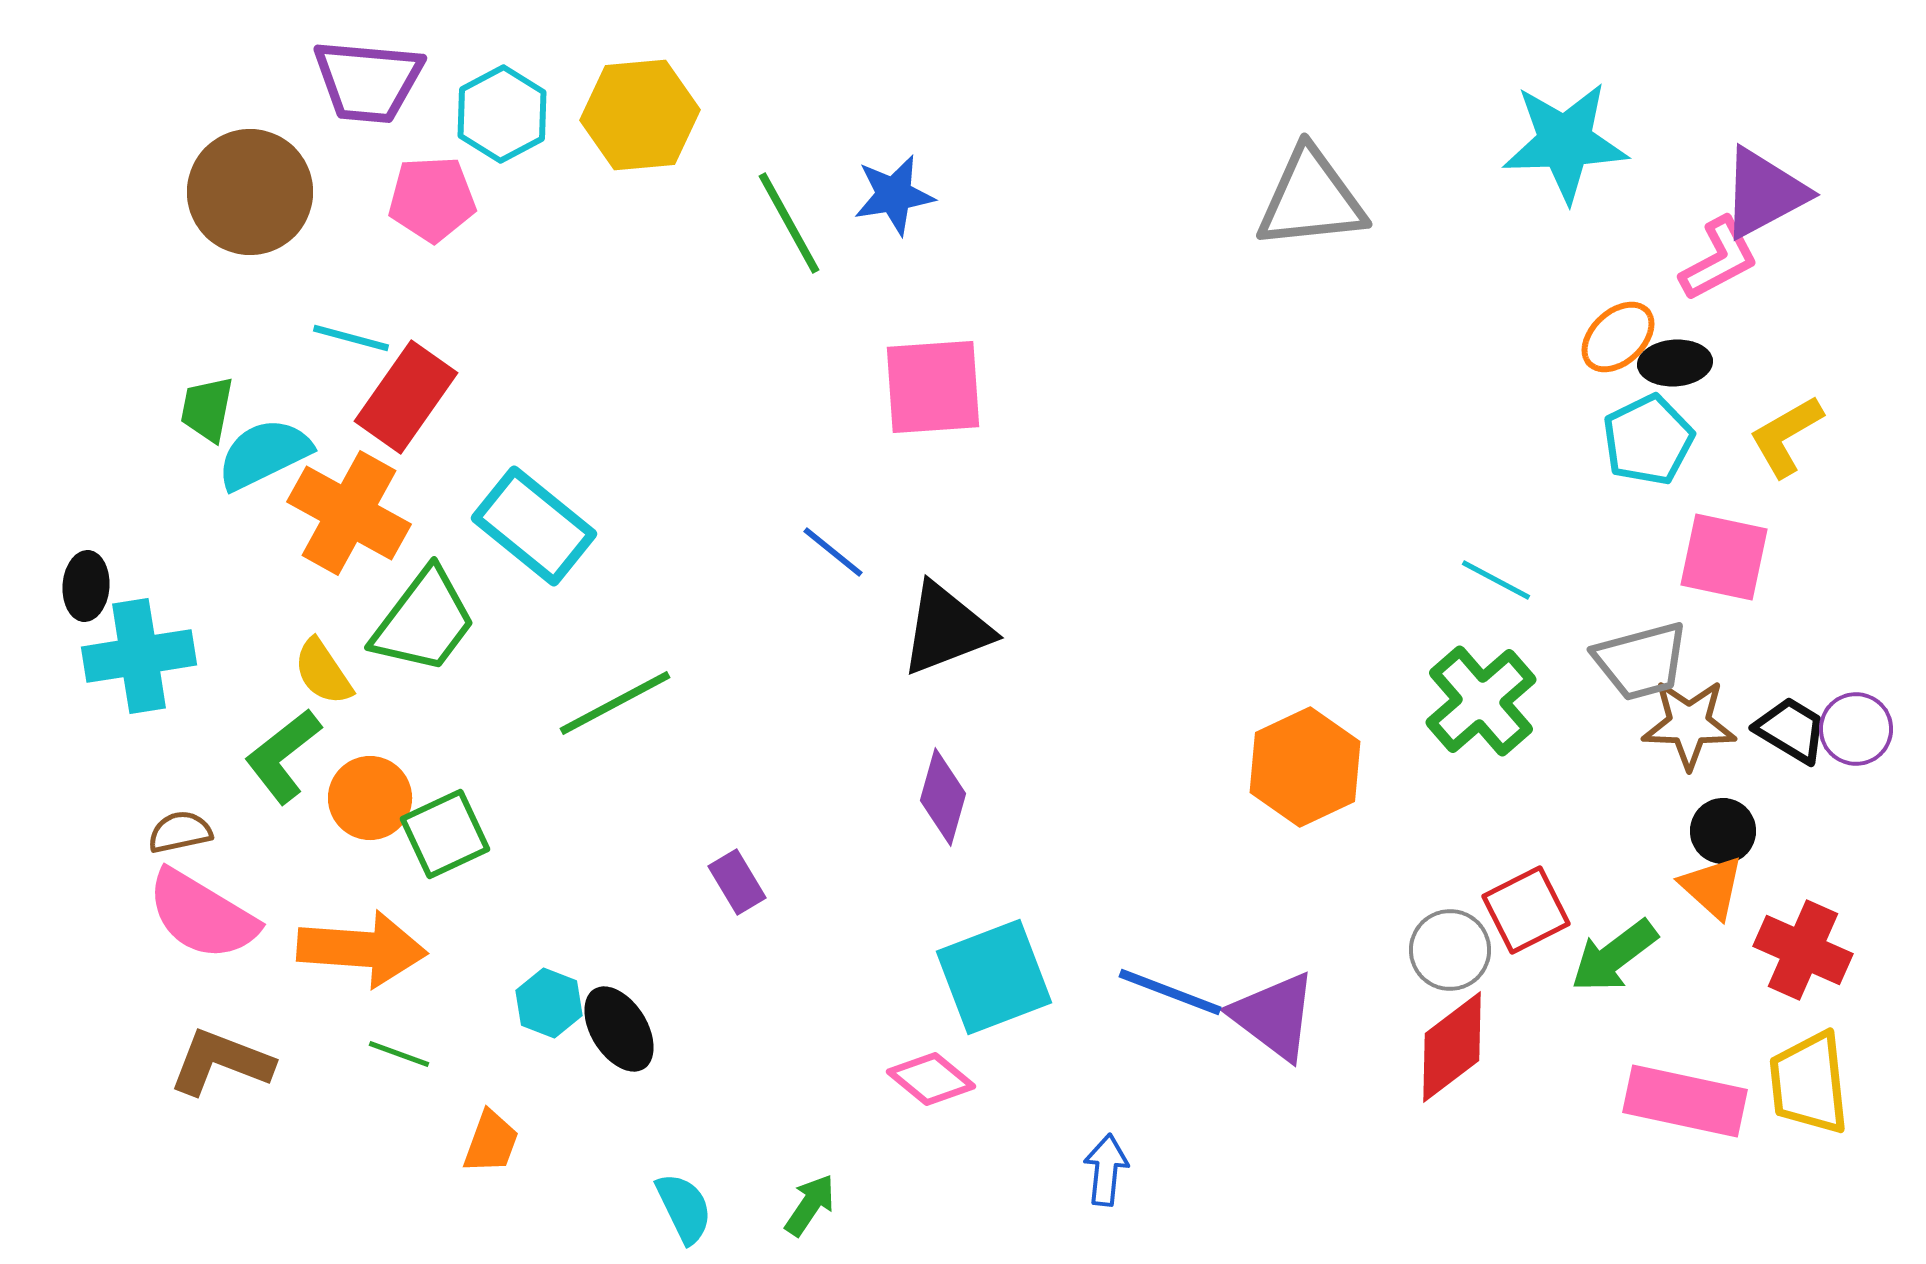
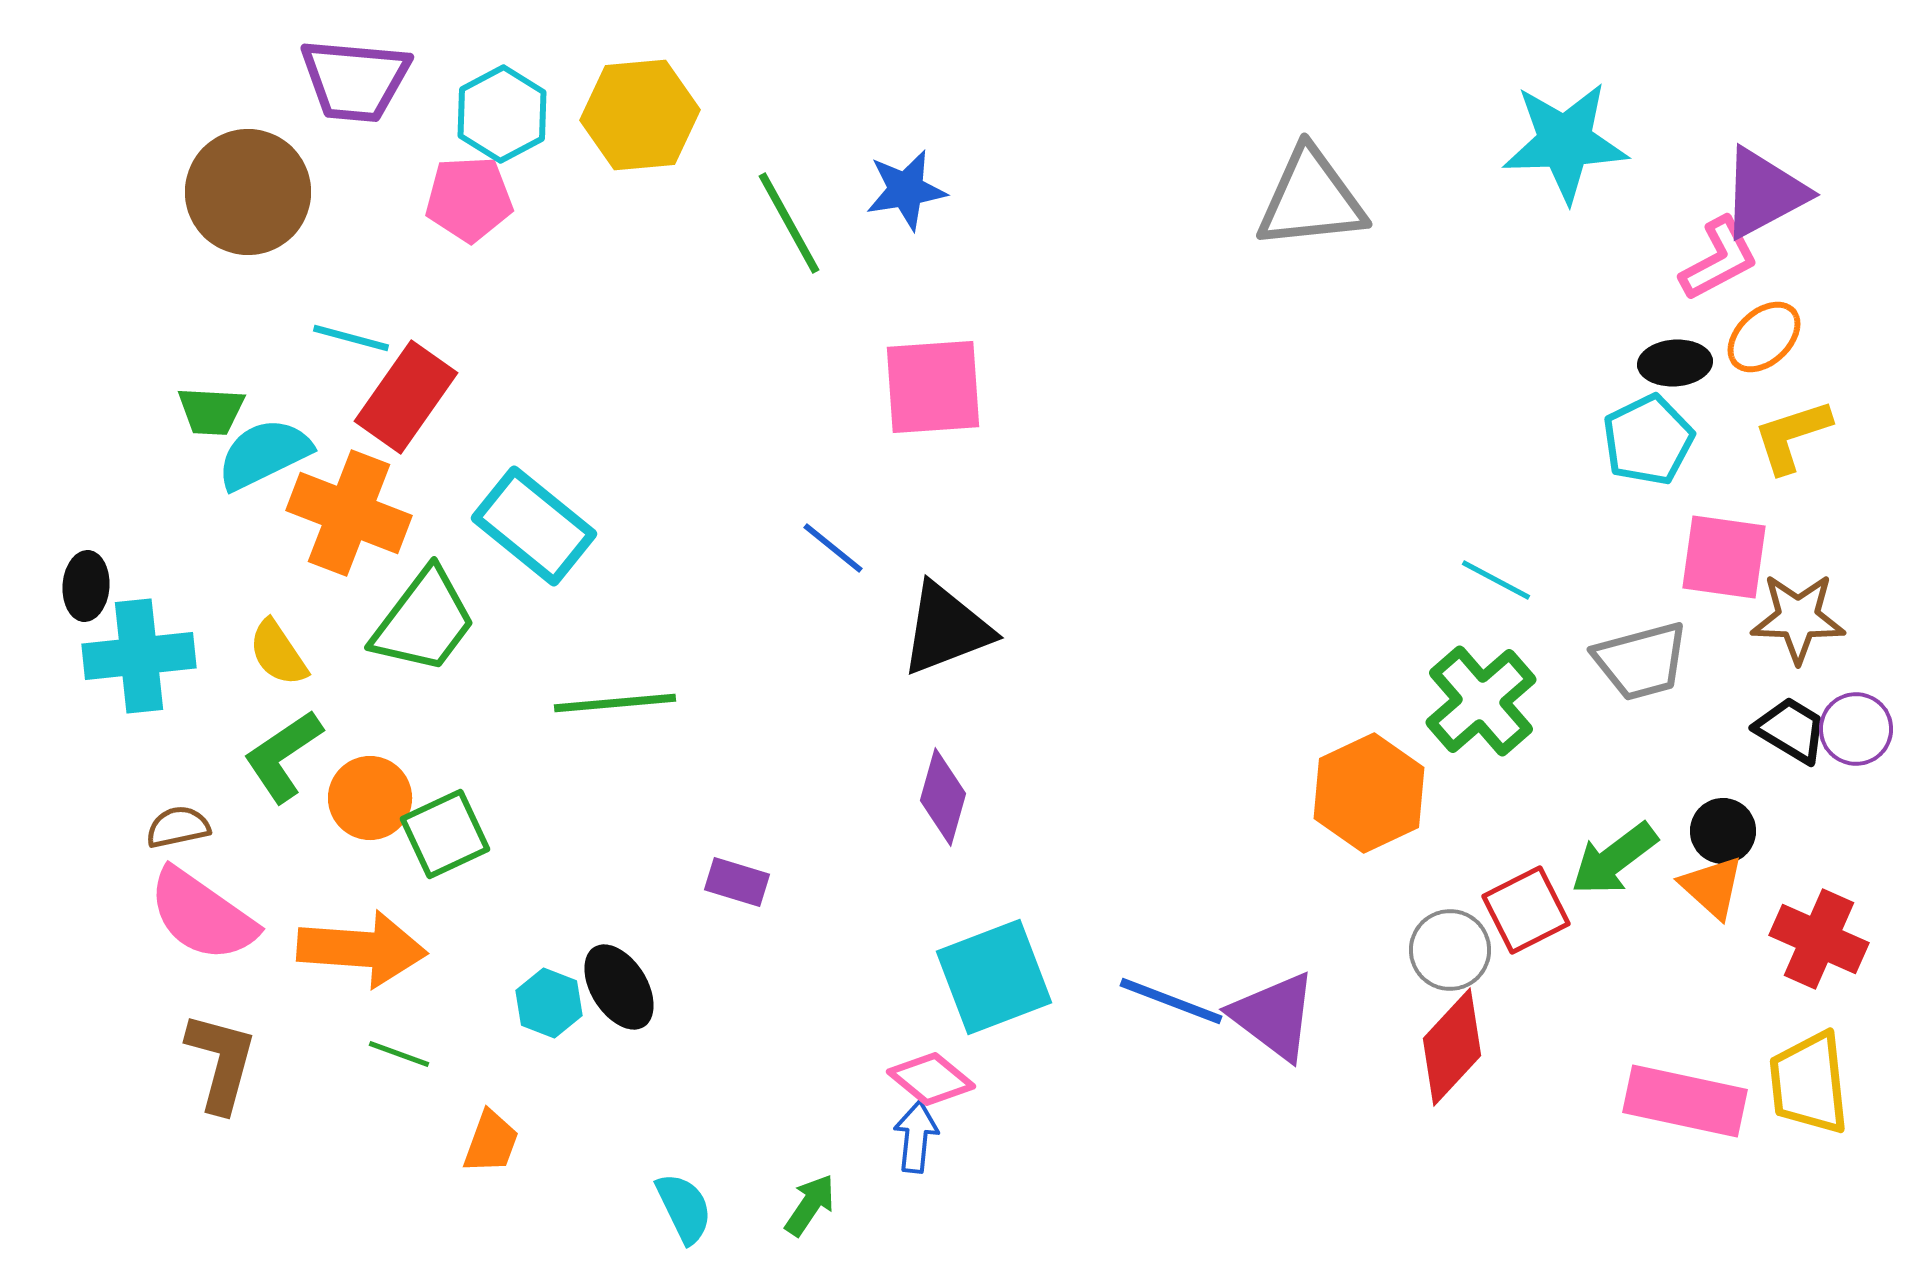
purple trapezoid at (368, 81): moved 13 px left, 1 px up
brown circle at (250, 192): moved 2 px left
blue star at (894, 195): moved 12 px right, 5 px up
pink pentagon at (432, 199): moved 37 px right
orange ellipse at (1618, 337): moved 146 px right
green trapezoid at (207, 409): moved 4 px right, 2 px down; rotated 98 degrees counterclockwise
yellow L-shape at (1786, 436): moved 6 px right; rotated 12 degrees clockwise
orange cross at (349, 513): rotated 8 degrees counterclockwise
blue line at (833, 552): moved 4 px up
pink square at (1724, 557): rotated 4 degrees counterclockwise
cyan cross at (139, 656): rotated 3 degrees clockwise
yellow semicircle at (323, 672): moved 45 px left, 19 px up
green line at (615, 703): rotated 23 degrees clockwise
brown star at (1689, 724): moved 109 px right, 106 px up
green L-shape at (283, 756): rotated 4 degrees clockwise
orange hexagon at (1305, 767): moved 64 px right, 26 px down
brown semicircle at (180, 832): moved 2 px left, 5 px up
purple rectangle at (737, 882): rotated 42 degrees counterclockwise
pink semicircle at (202, 915): rotated 4 degrees clockwise
red cross at (1803, 950): moved 16 px right, 11 px up
green arrow at (1614, 956): moved 97 px up
blue line at (1170, 992): moved 1 px right, 9 px down
black ellipse at (619, 1029): moved 42 px up
red diamond at (1452, 1047): rotated 10 degrees counterclockwise
brown L-shape at (221, 1062): rotated 84 degrees clockwise
blue arrow at (1106, 1170): moved 190 px left, 33 px up
